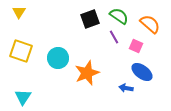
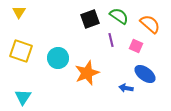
purple line: moved 3 px left, 3 px down; rotated 16 degrees clockwise
blue ellipse: moved 3 px right, 2 px down
